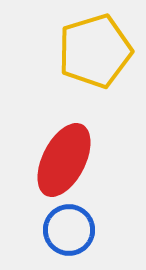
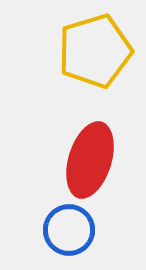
red ellipse: moved 26 px right; rotated 10 degrees counterclockwise
